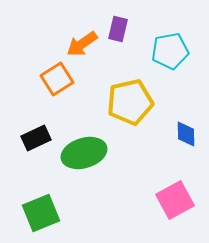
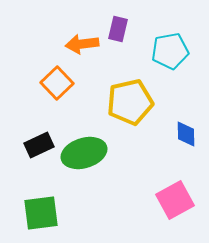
orange arrow: rotated 28 degrees clockwise
orange square: moved 4 px down; rotated 12 degrees counterclockwise
black rectangle: moved 3 px right, 7 px down
green square: rotated 15 degrees clockwise
